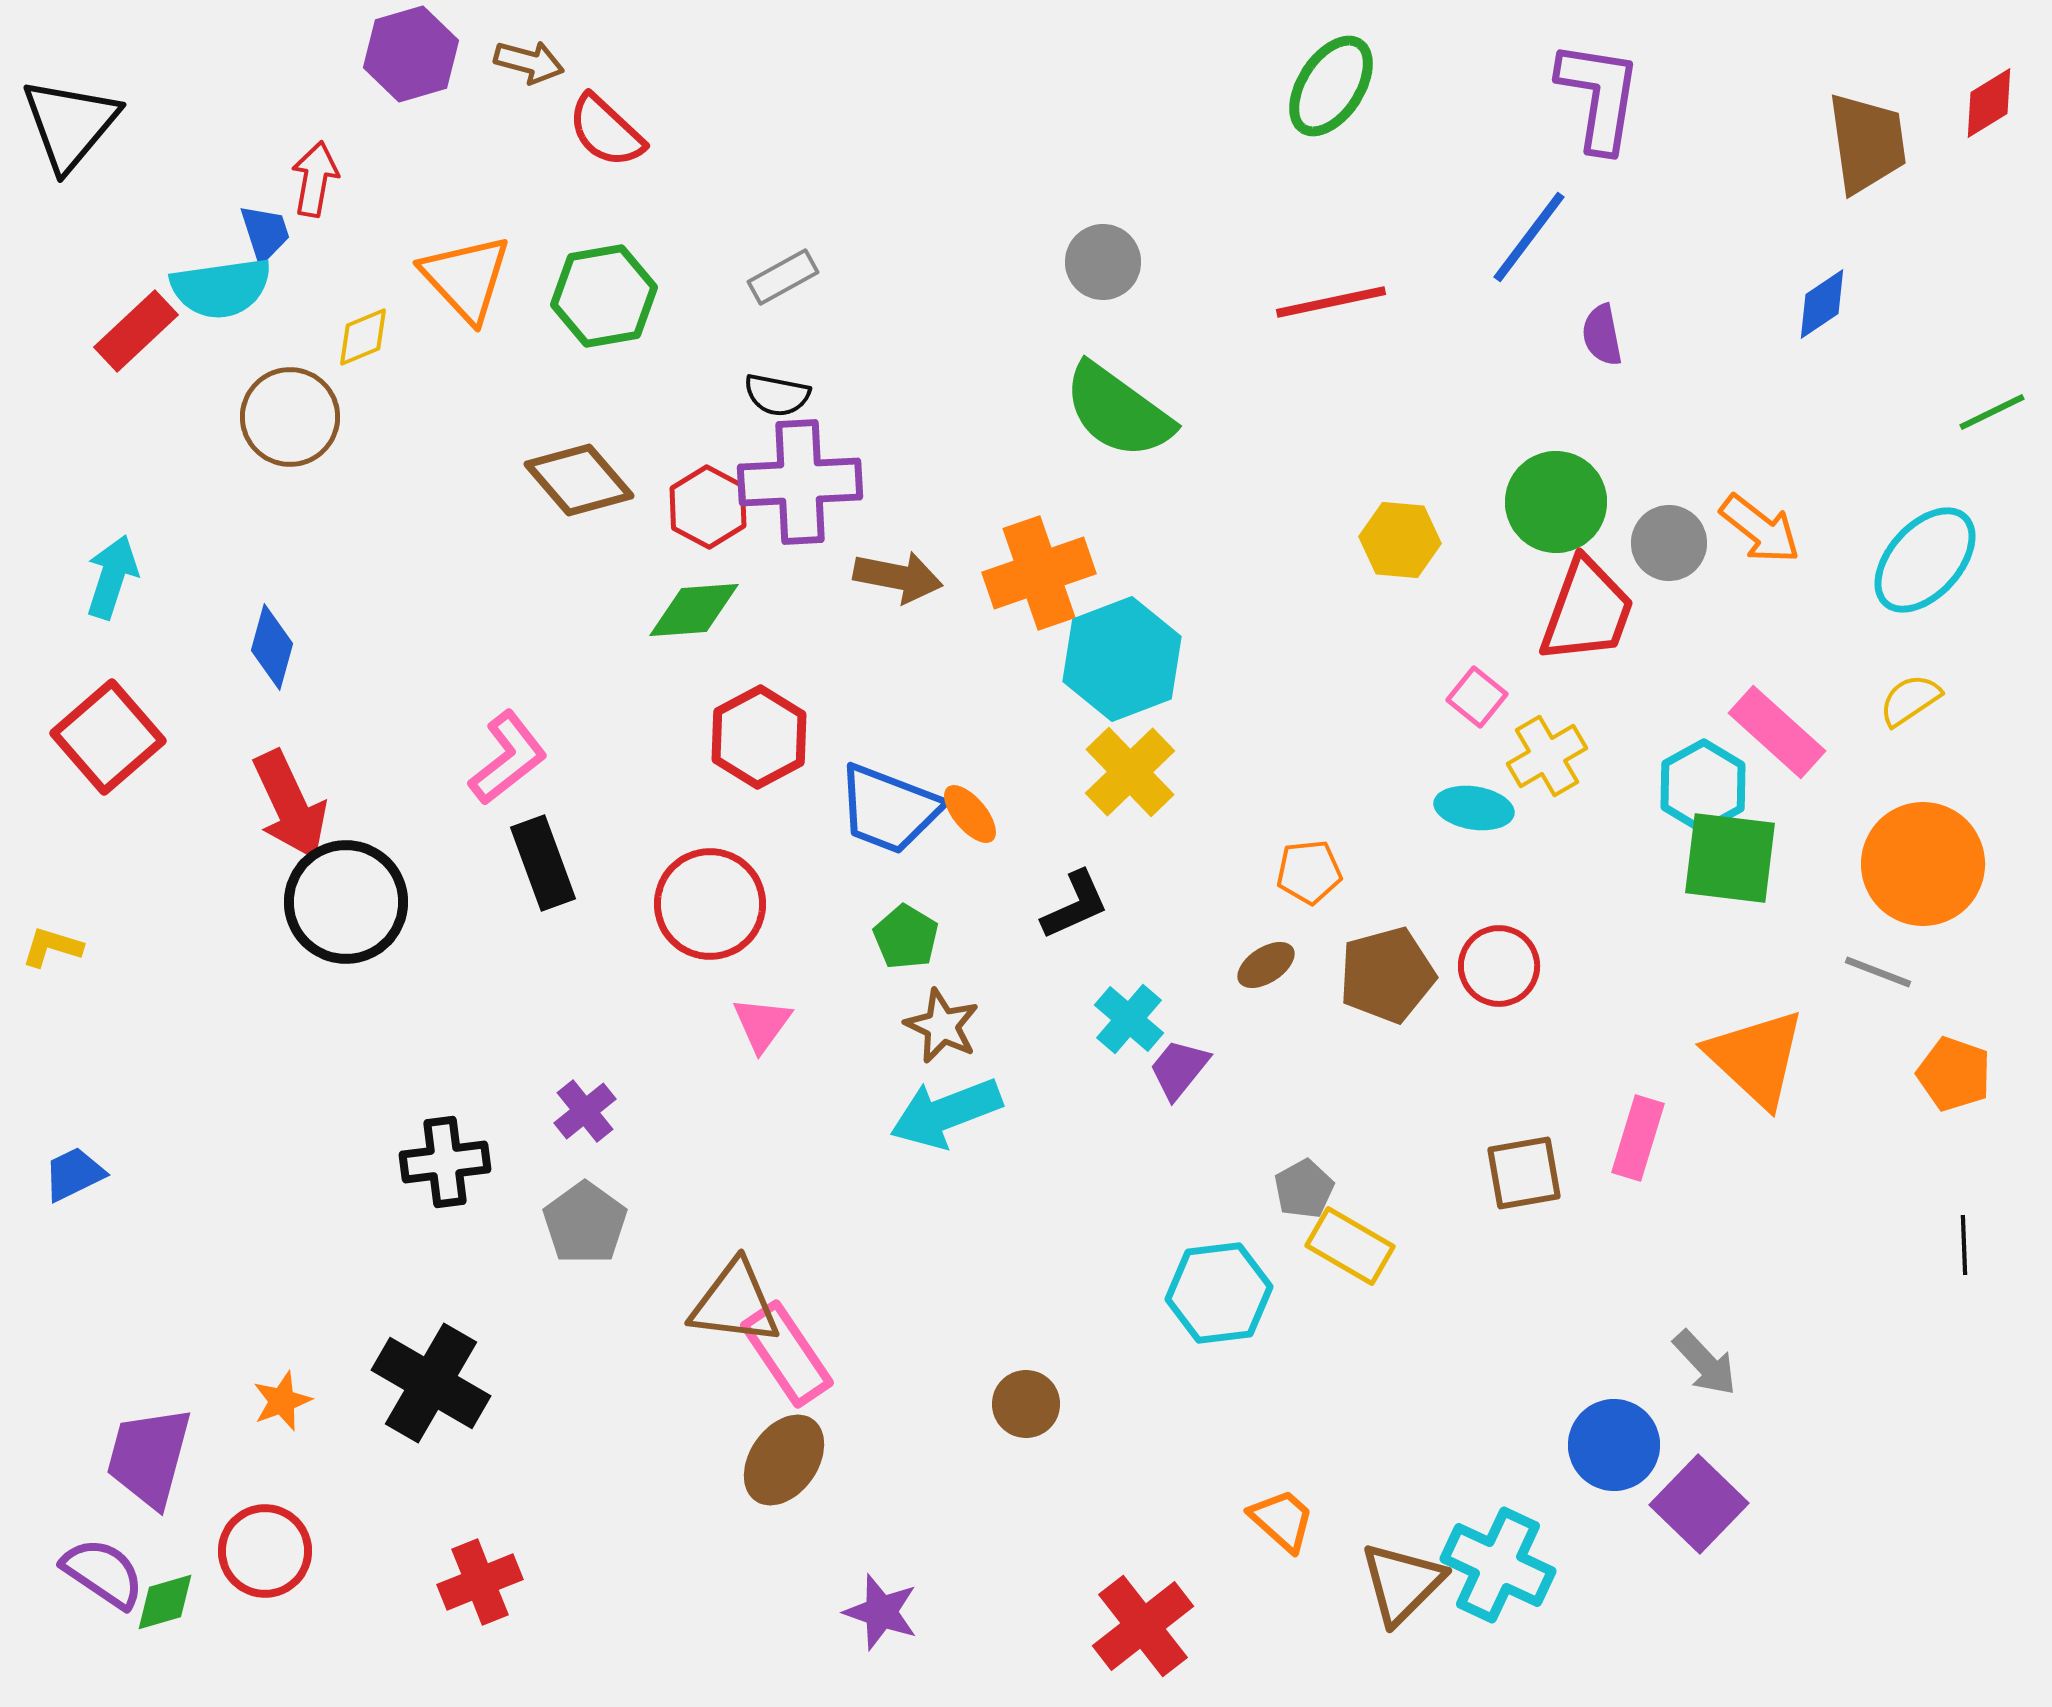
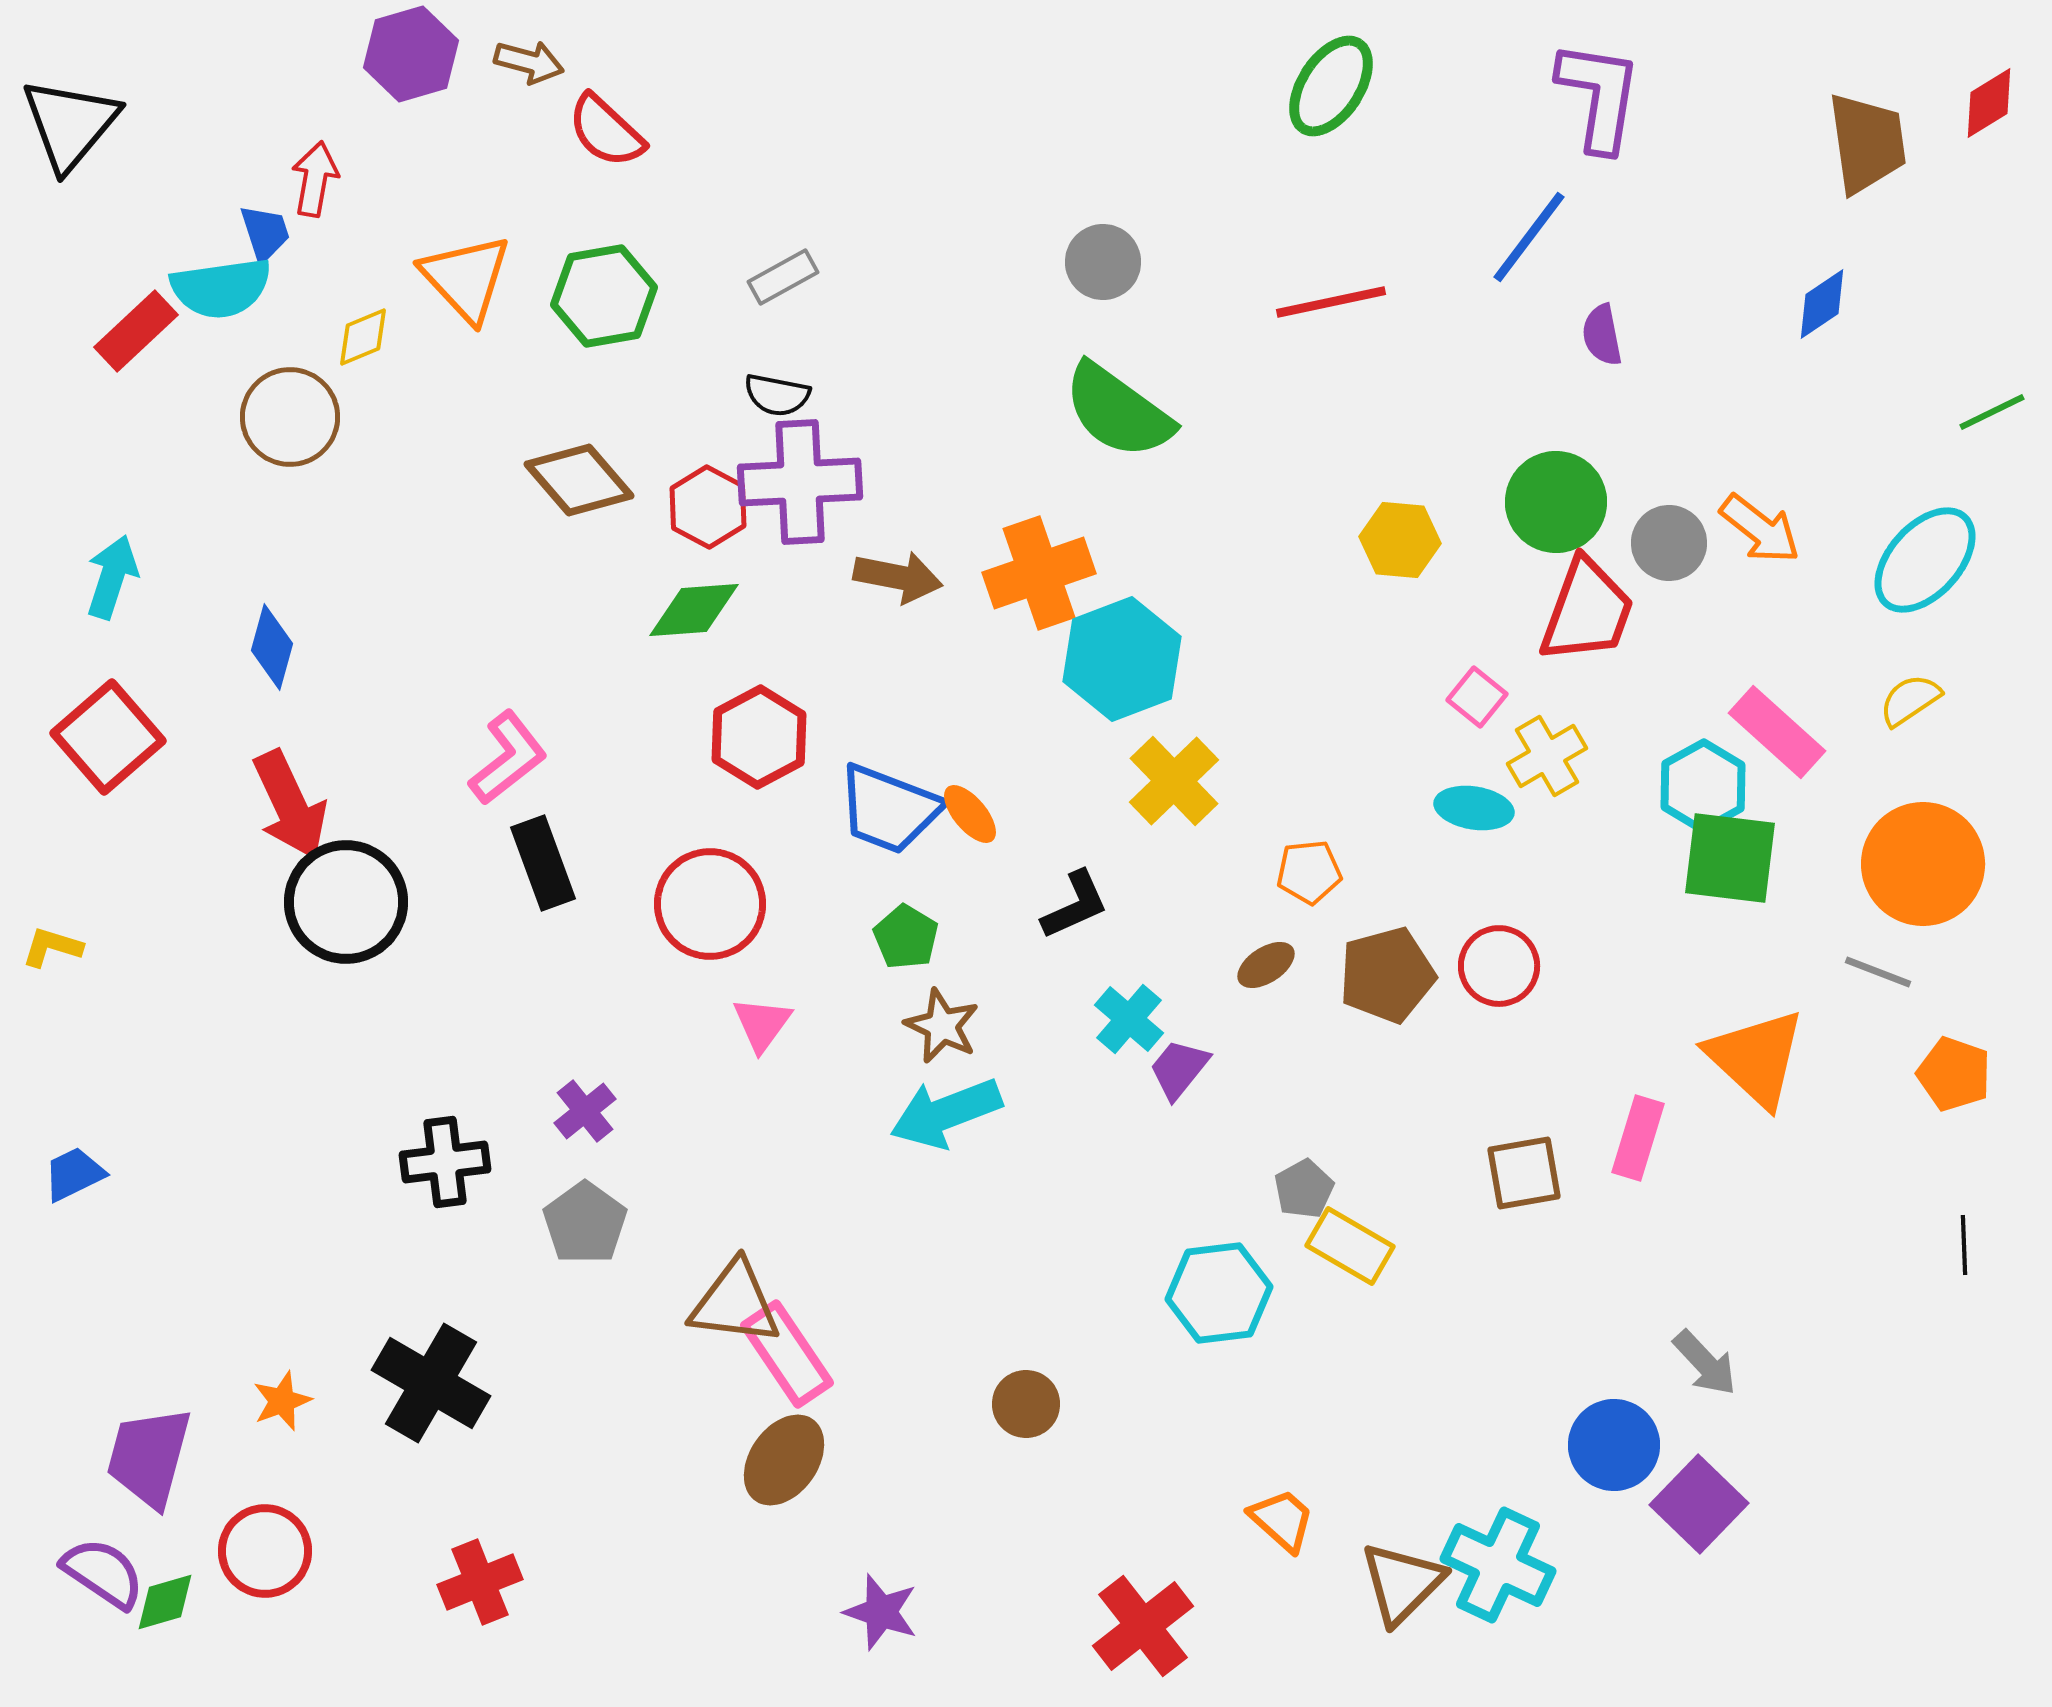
yellow cross at (1130, 772): moved 44 px right, 9 px down
